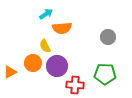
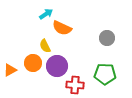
orange semicircle: rotated 30 degrees clockwise
gray circle: moved 1 px left, 1 px down
orange triangle: moved 2 px up
